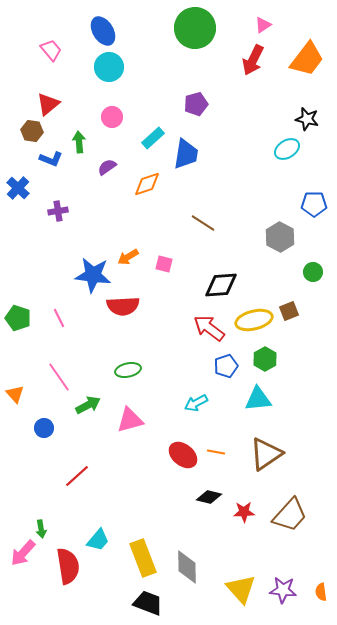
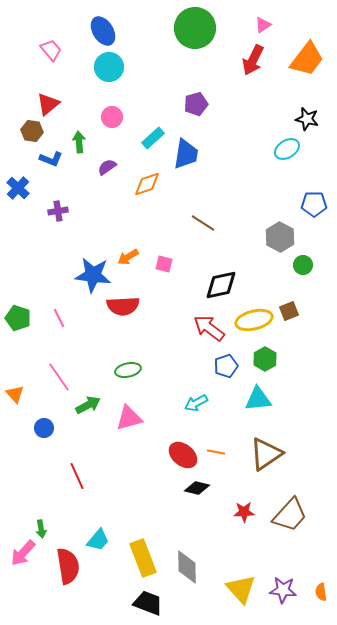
green circle at (313, 272): moved 10 px left, 7 px up
black diamond at (221, 285): rotated 8 degrees counterclockwise
pink triangle at (130, 420): moved 1 px left, 2 px up
red line at (77, 476): rotated 72 degrees counterclockwise
black diamond at (209, 497): moved 12 px left, 9 px up
